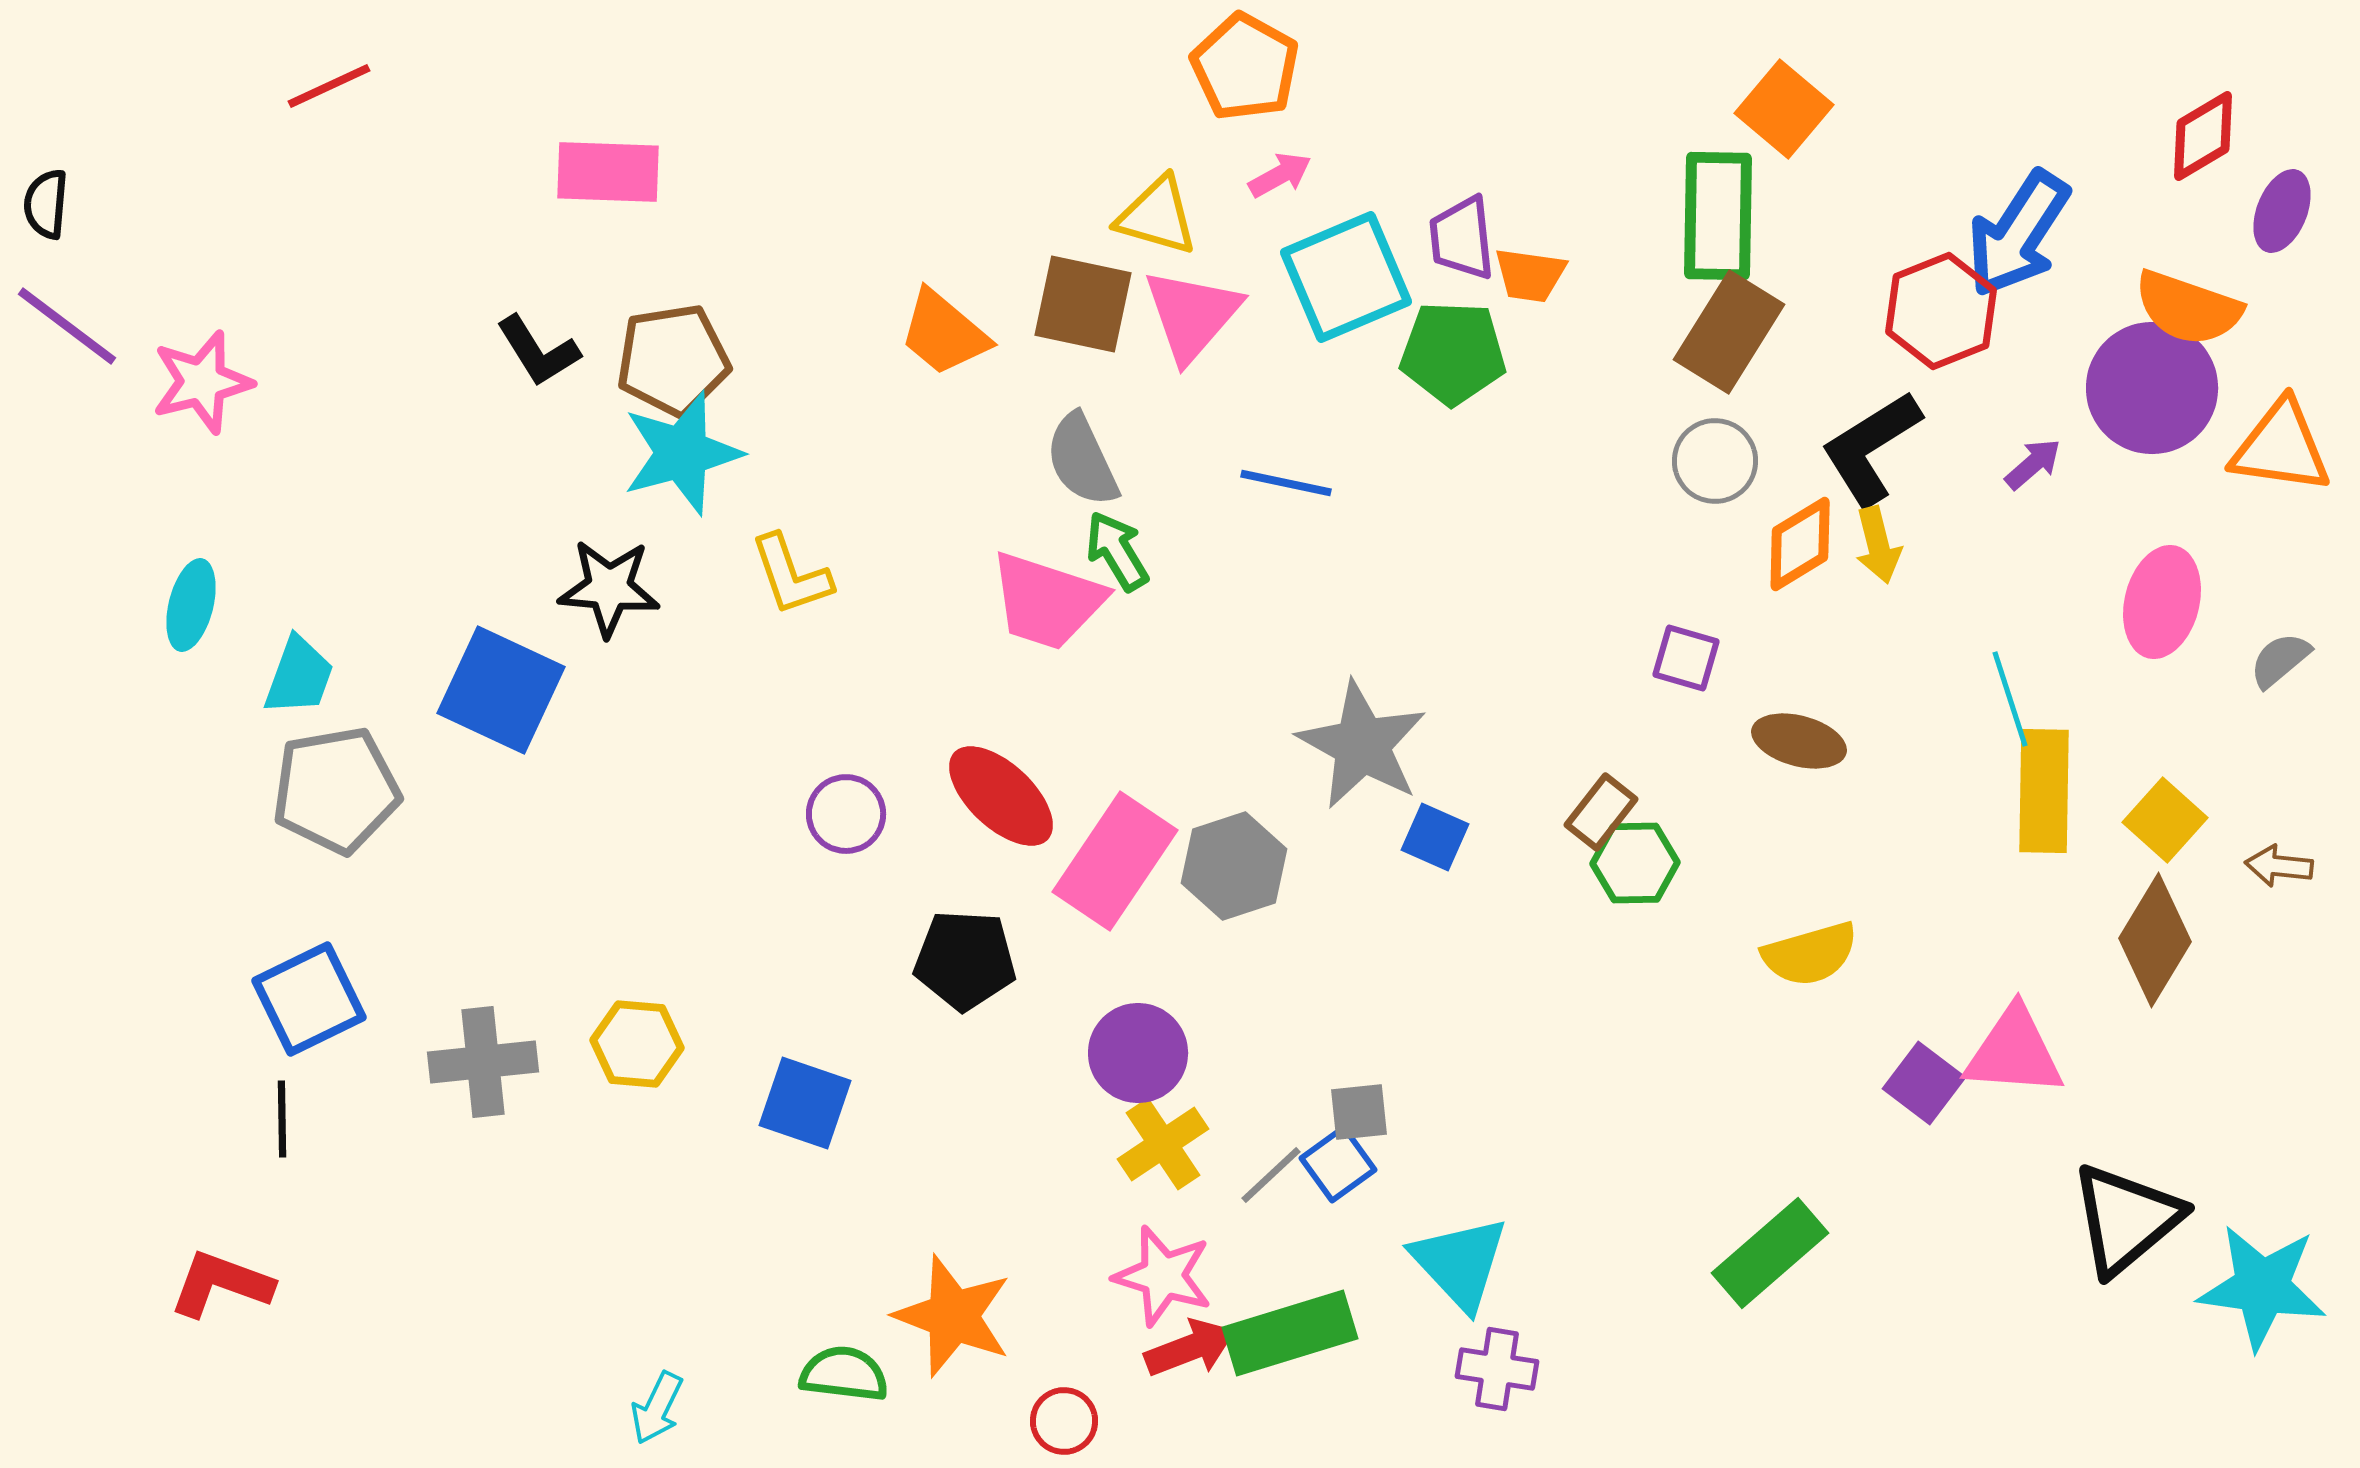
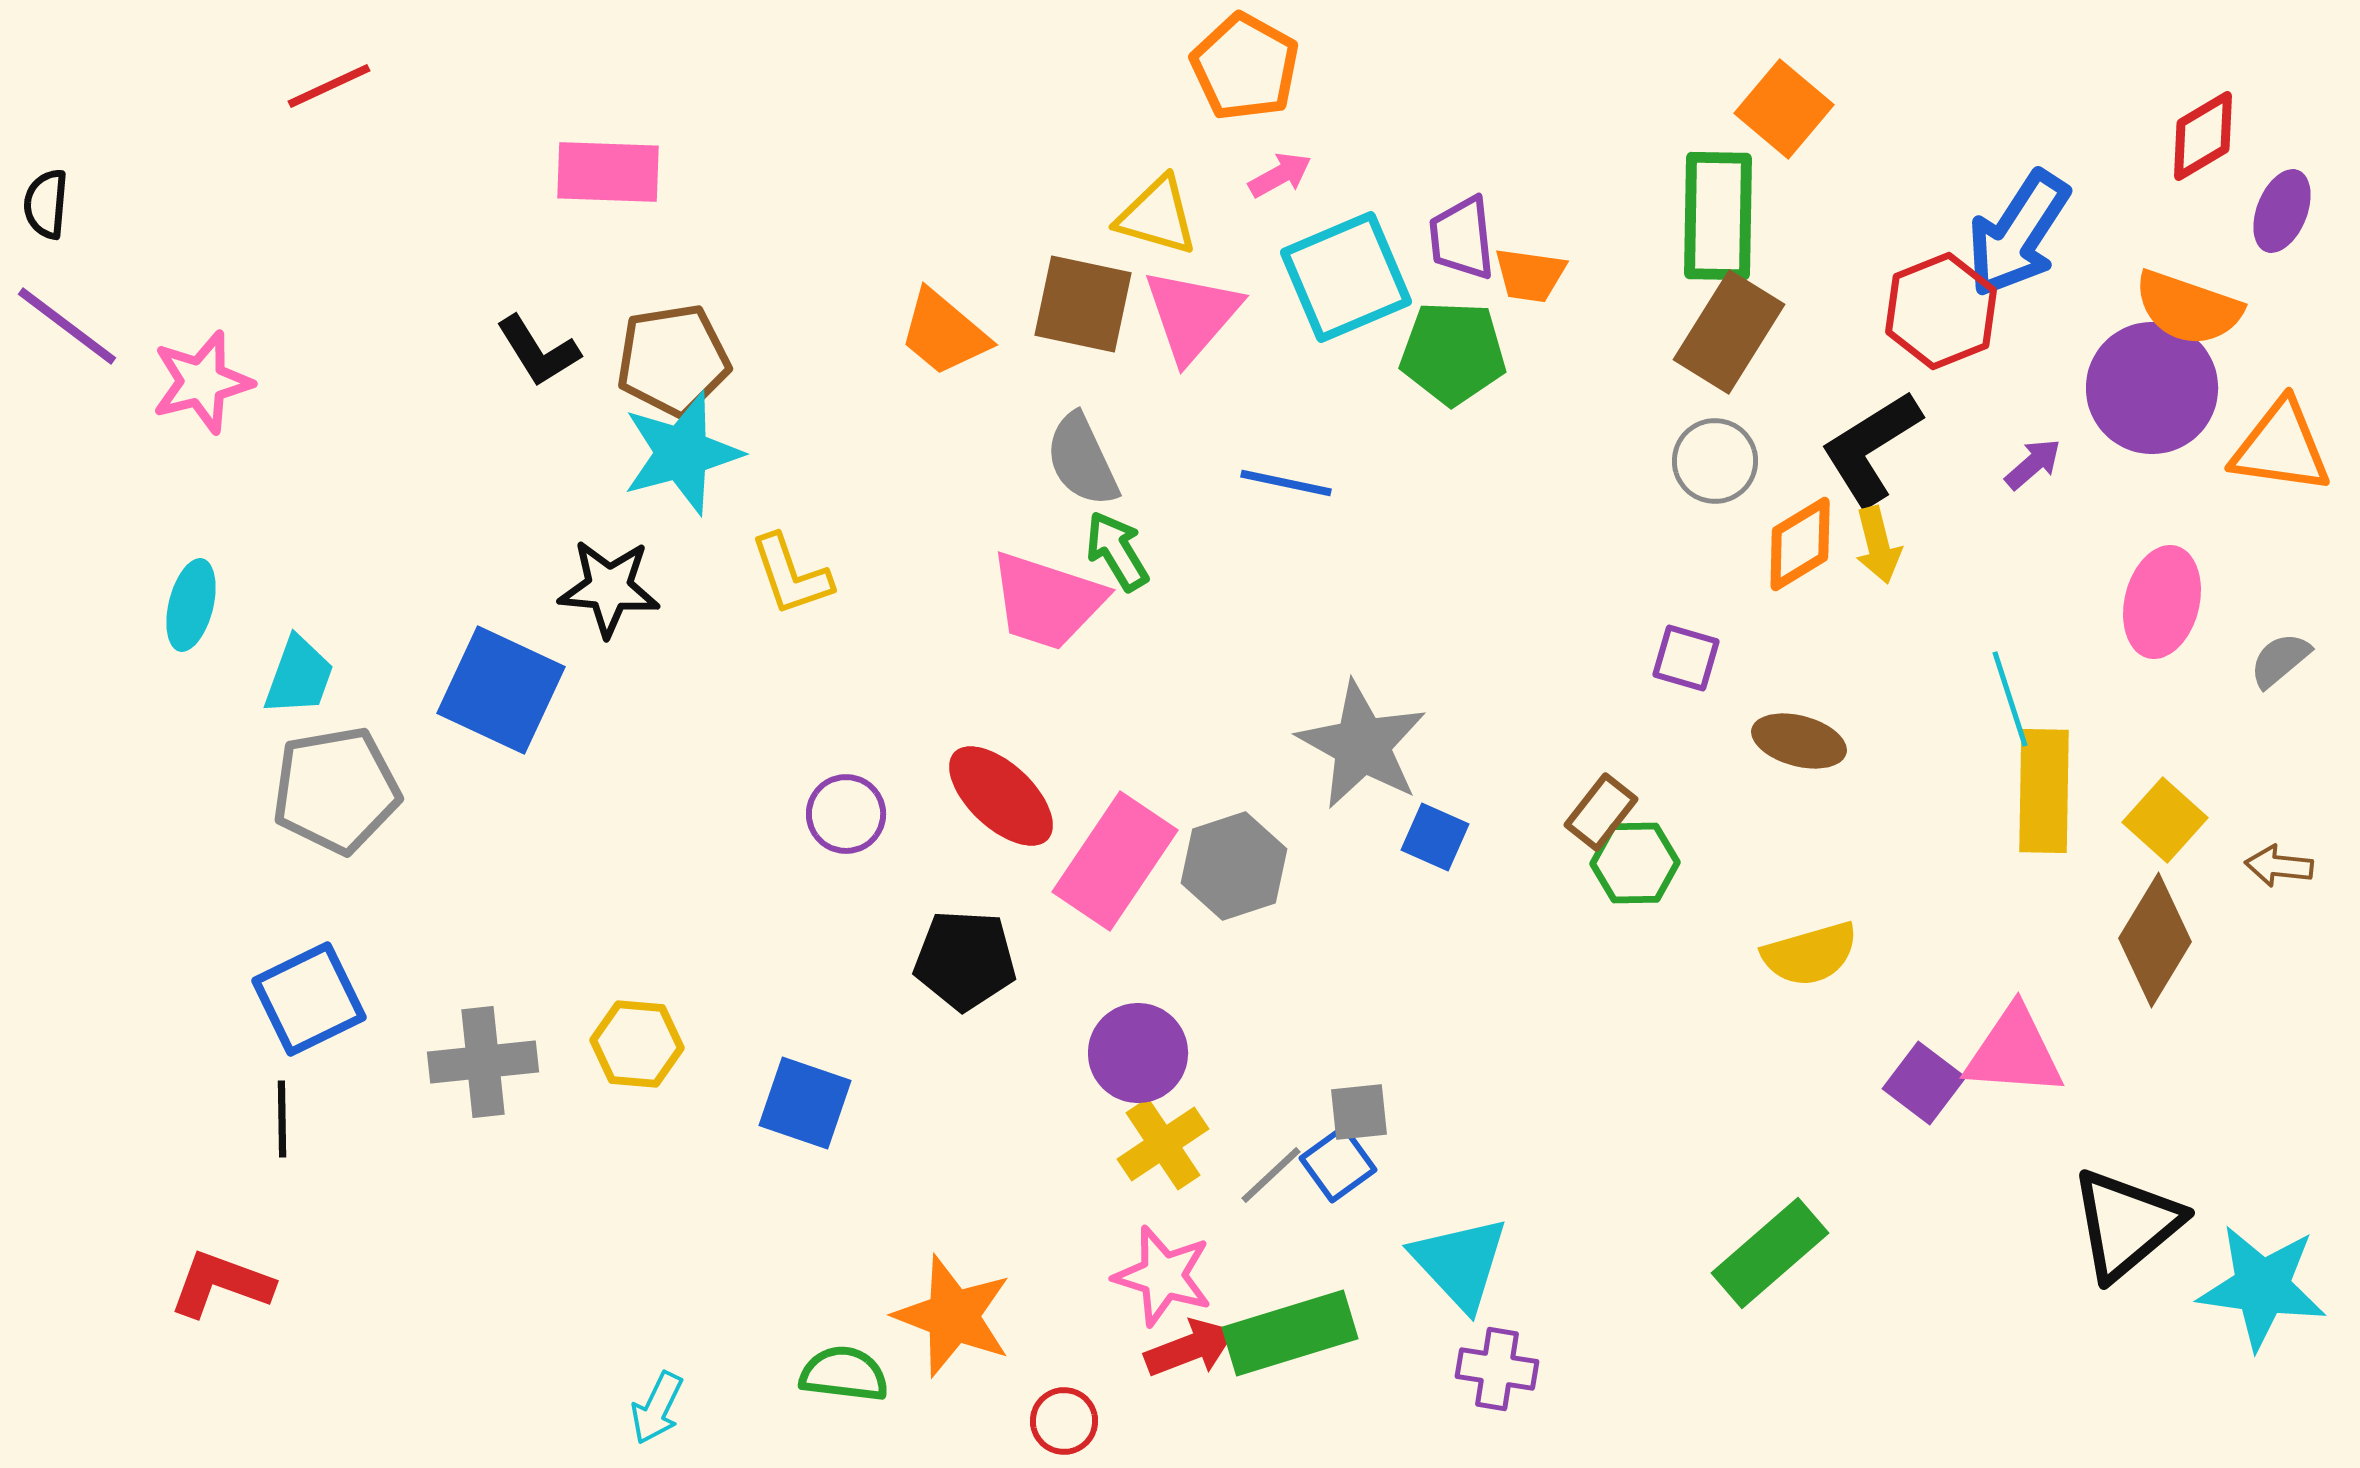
black triangle at (2126, 1219): moved 5 px down
